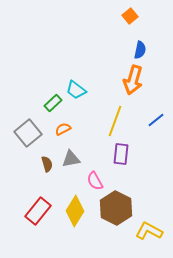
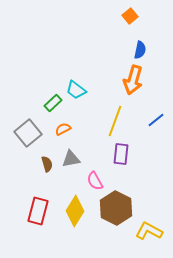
red rectangle: rotated 24 degrees counterclockwise
